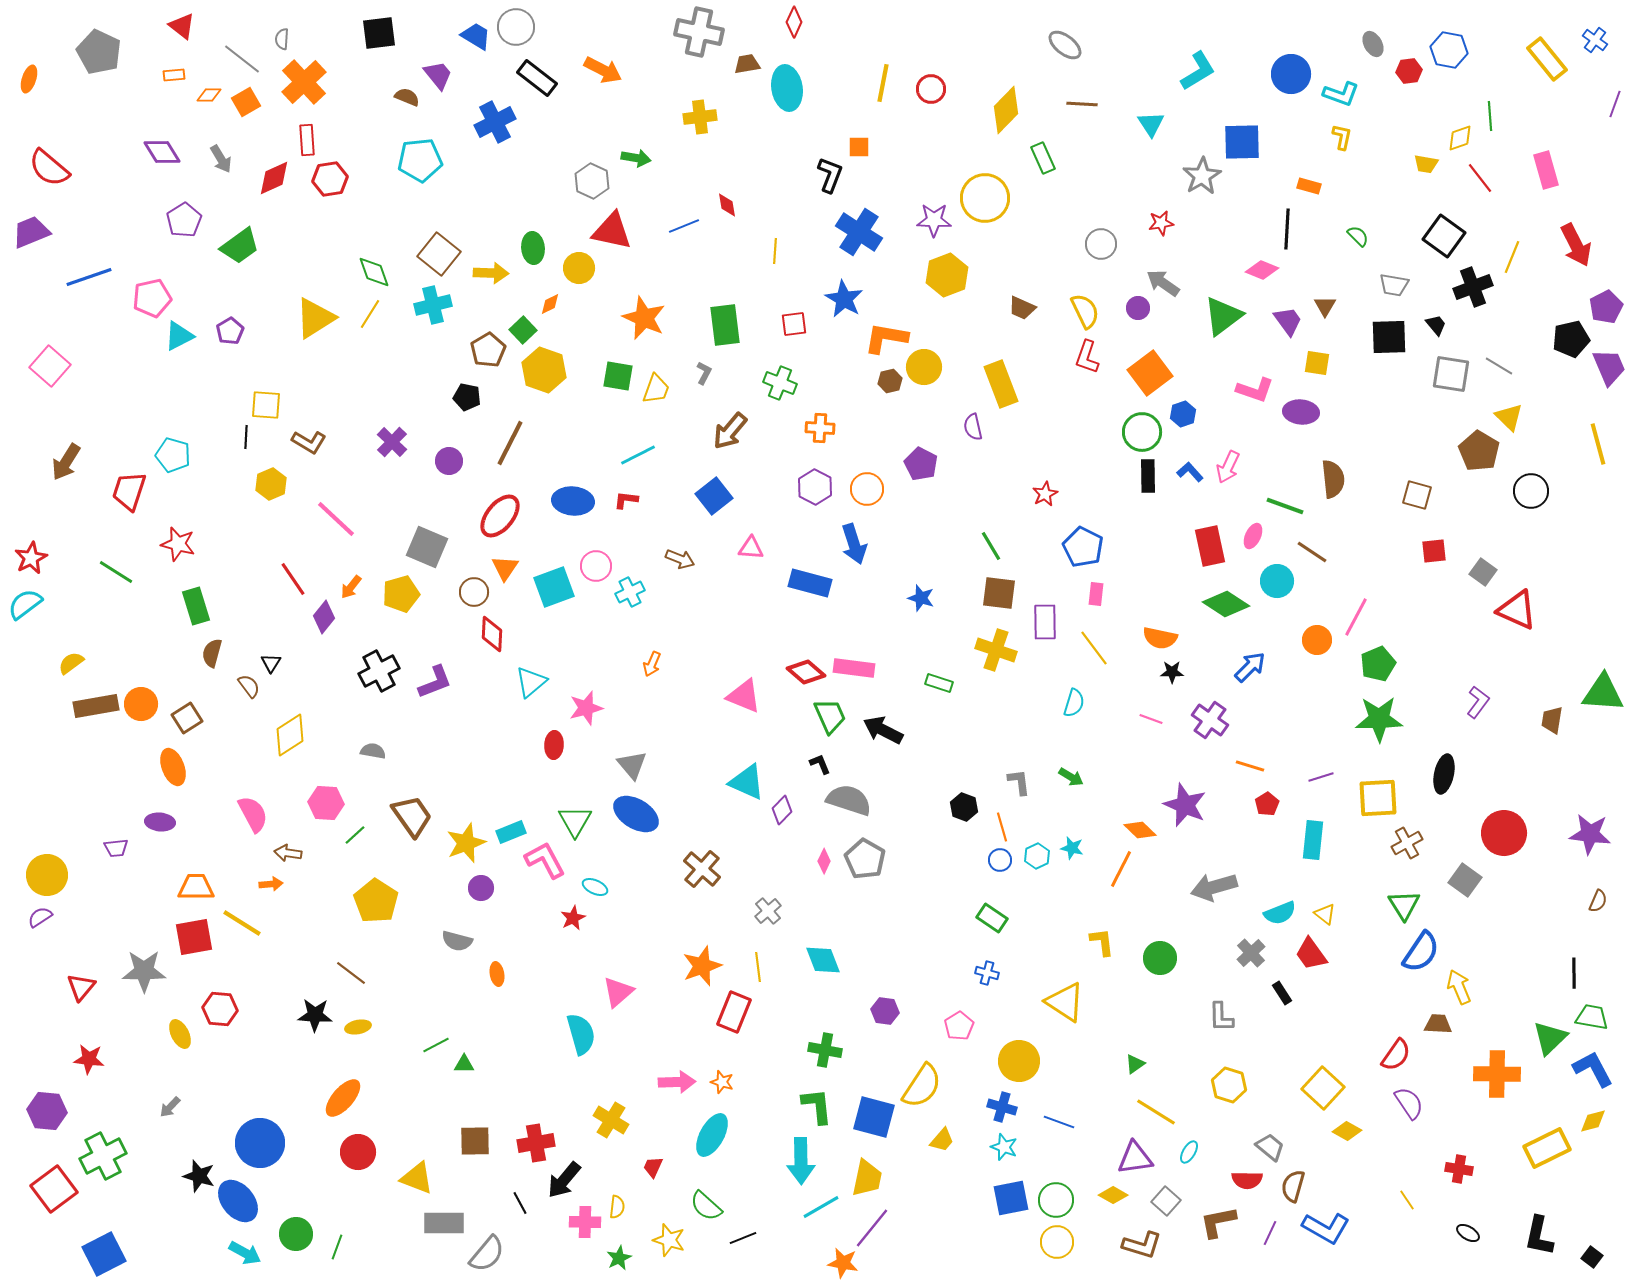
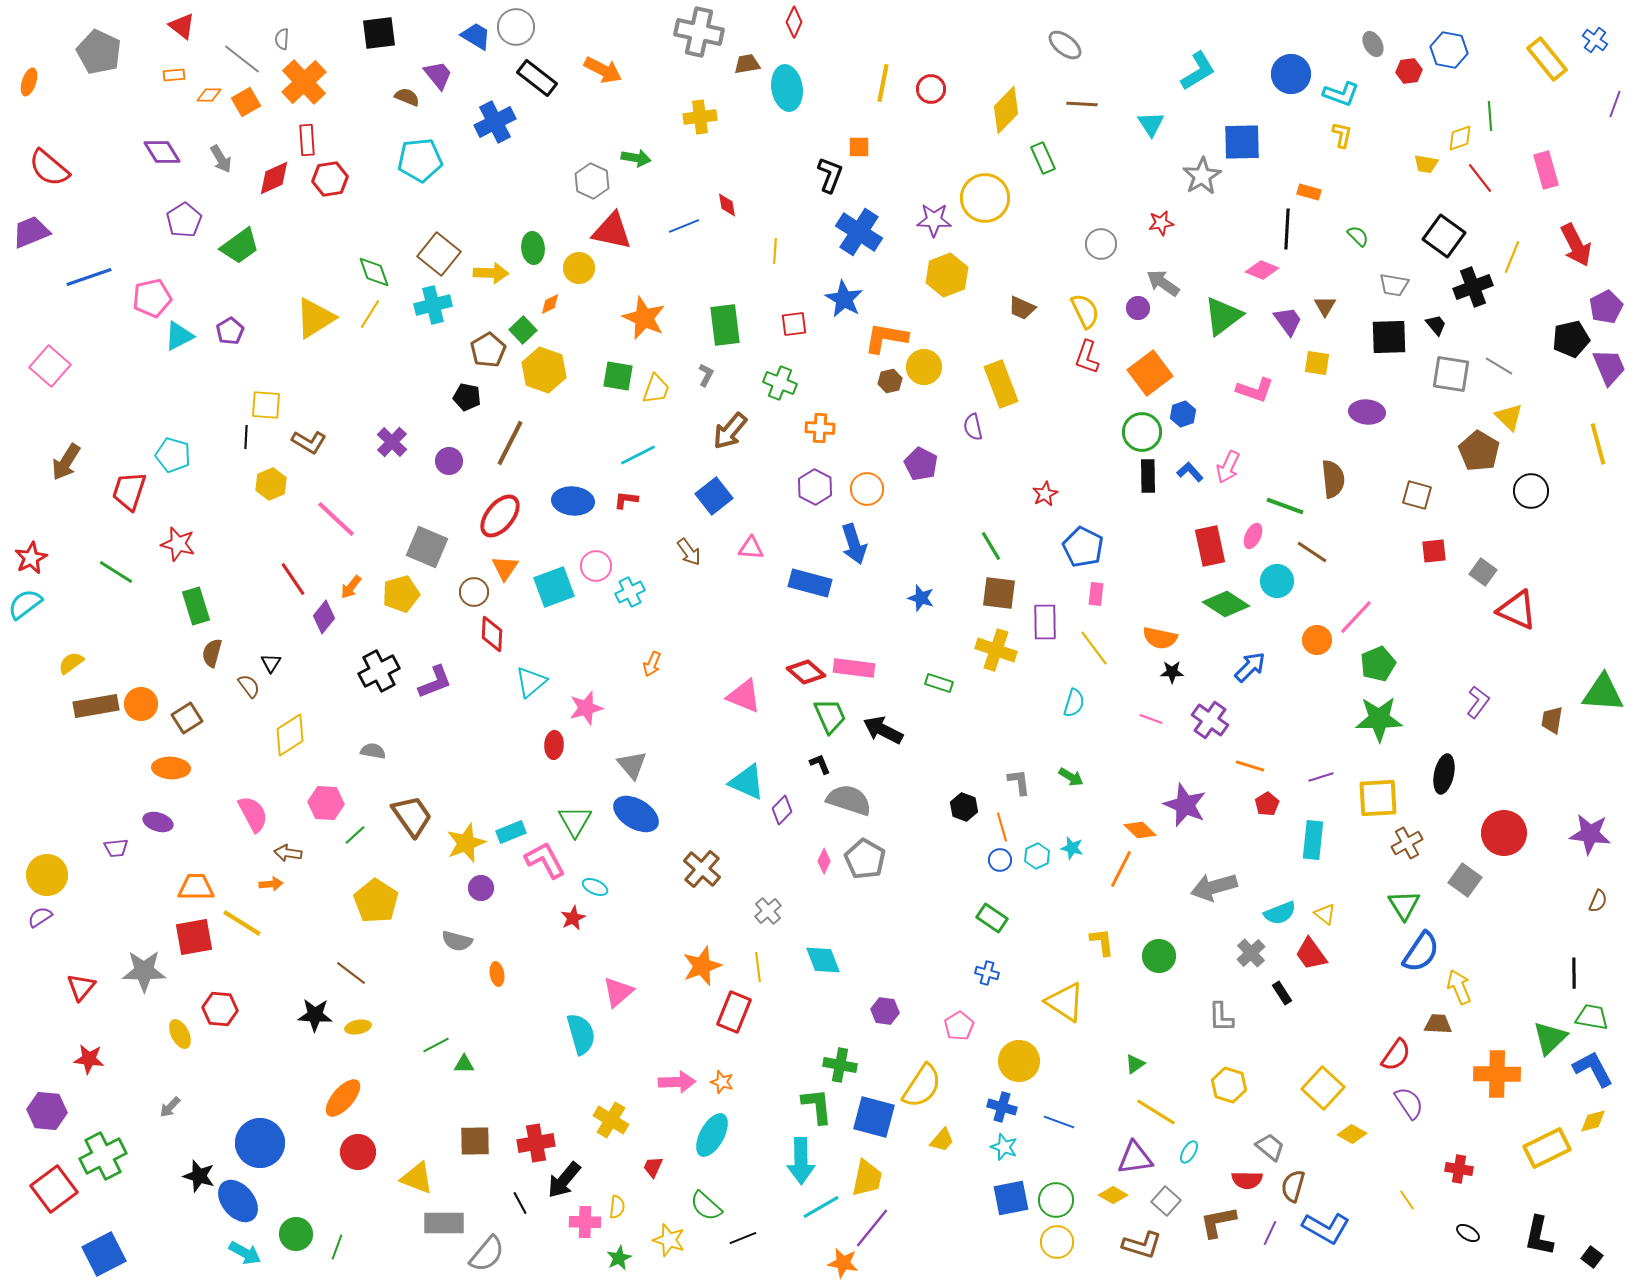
orange ellipse at (29, 79): moved 3 px down
yellow L-shape at (1342, 137): moved 2 px up
orange rectangle at (1309, 186): moved 6 px down
gray L-shape at (704, 373): moved 2 px right, 2 px down
purple ellipse at (1301, 412): moved 66 px right
brown arrow at (680, 559): moved 9 px right, 7 px up; rotated 32 degrees clockwise
pink line at (1356, 617): rotated 15 degrees clockwise
orange ellipse at (173, 767): moved 2 px left, 1 px down; rotated 66 degrees counterclockwise
purple ellipse at (160, 822): moved 2 px left; rotated 12 degrees clockwise
green circle at (1160, 958): moved 1 px left, 2 px up
green cross at (825, 1050): moved 15 px right, 15 px down
yellow diamond at (1347, 1131): moved 5 px right, 3 px down
